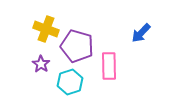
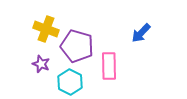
purple star: rotated 12 degrees counterclockwise
cyan hexagon: rotated 15 degrees counterclockwise
